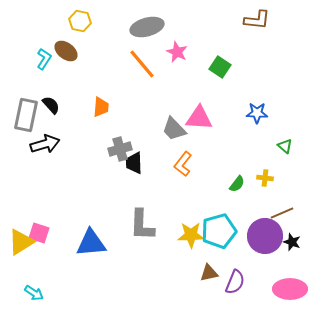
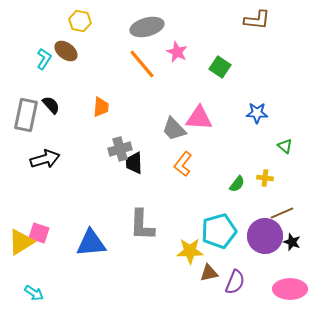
black arrow: moved 15 px down
yellow star: moved 1 px left, 16 px down
